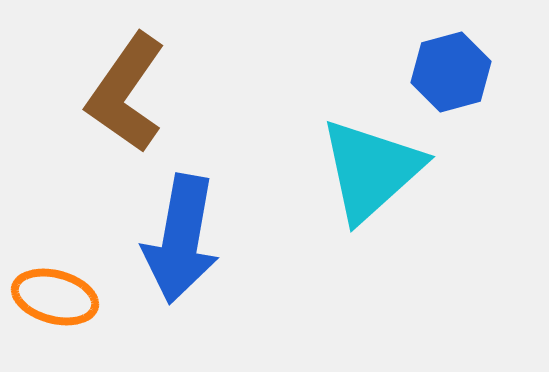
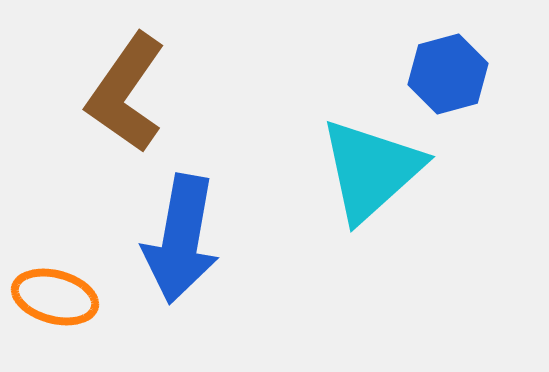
blue hexagon: moved 3 px left, 2 px down
